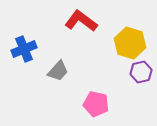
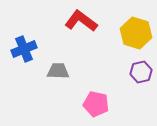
yellow hexagon: moved 6 px right, 10 px up
gray trapezoid: rotated 130 degrees counterclockwise
